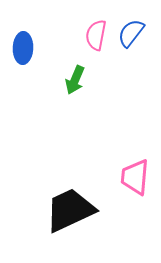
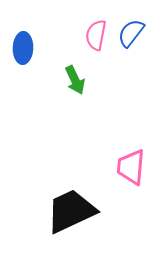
green arrow: rotated 48 degrees counterclockwise
pink trapezoid: moved 4 px left, 10 px up
black trapezoid: moved 1 px right, 1 px down
